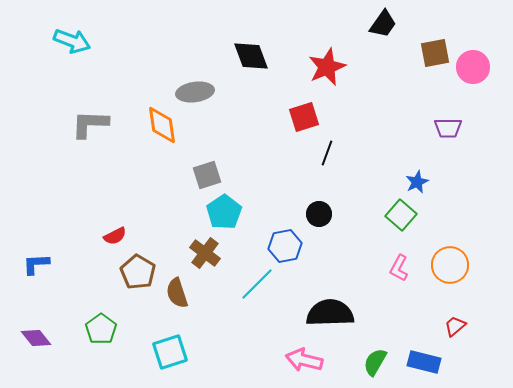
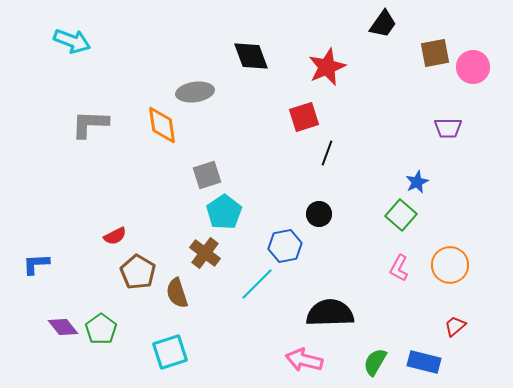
purple diamond: moved 27 px right, 11 px up
